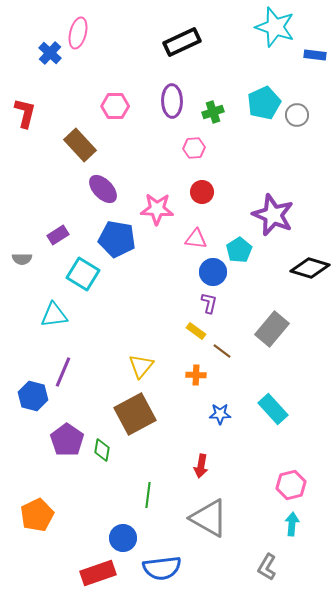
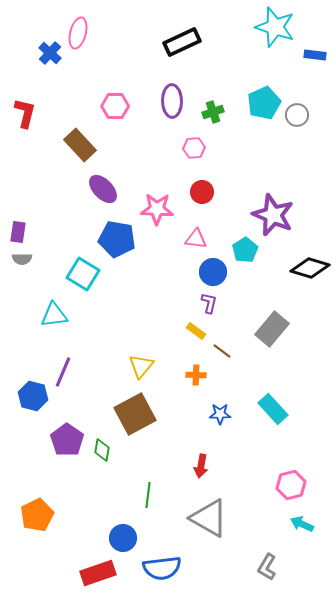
purple rectangle at (58, 235): moved 40 px left, 3 px up; rotated 50 degrees counterclockwise
cyan pentagon at (239, 250): moved 6 px right
cyan arrow at (292, 524): moved 10 px right; rotated 70 degrees counterclockwise
